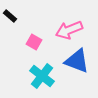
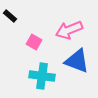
cyan cross: rotated 30 degrees counterclockwise
